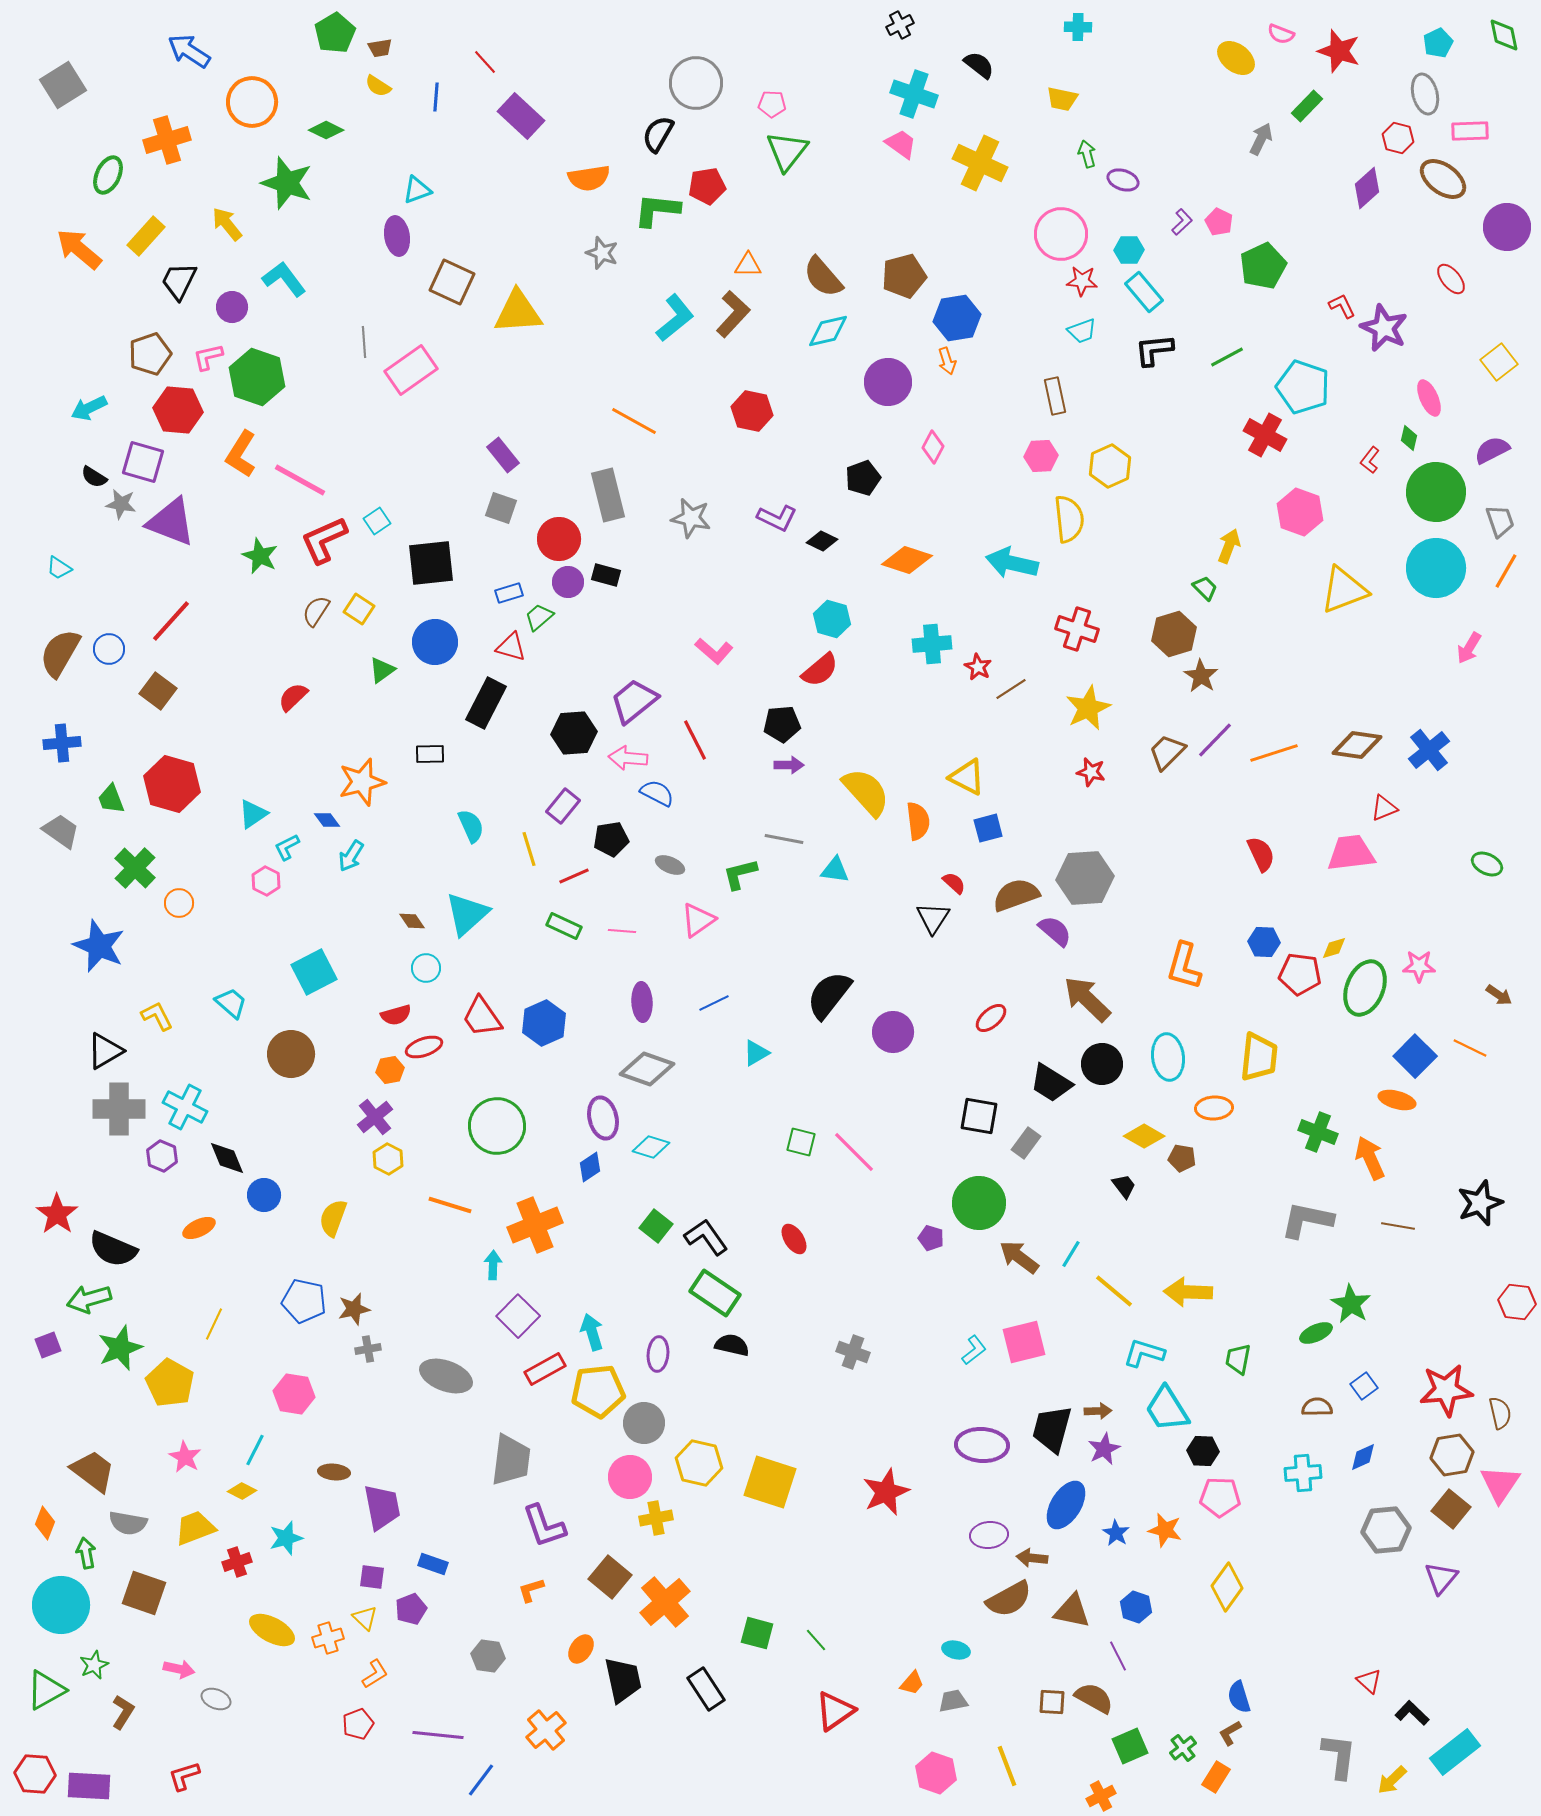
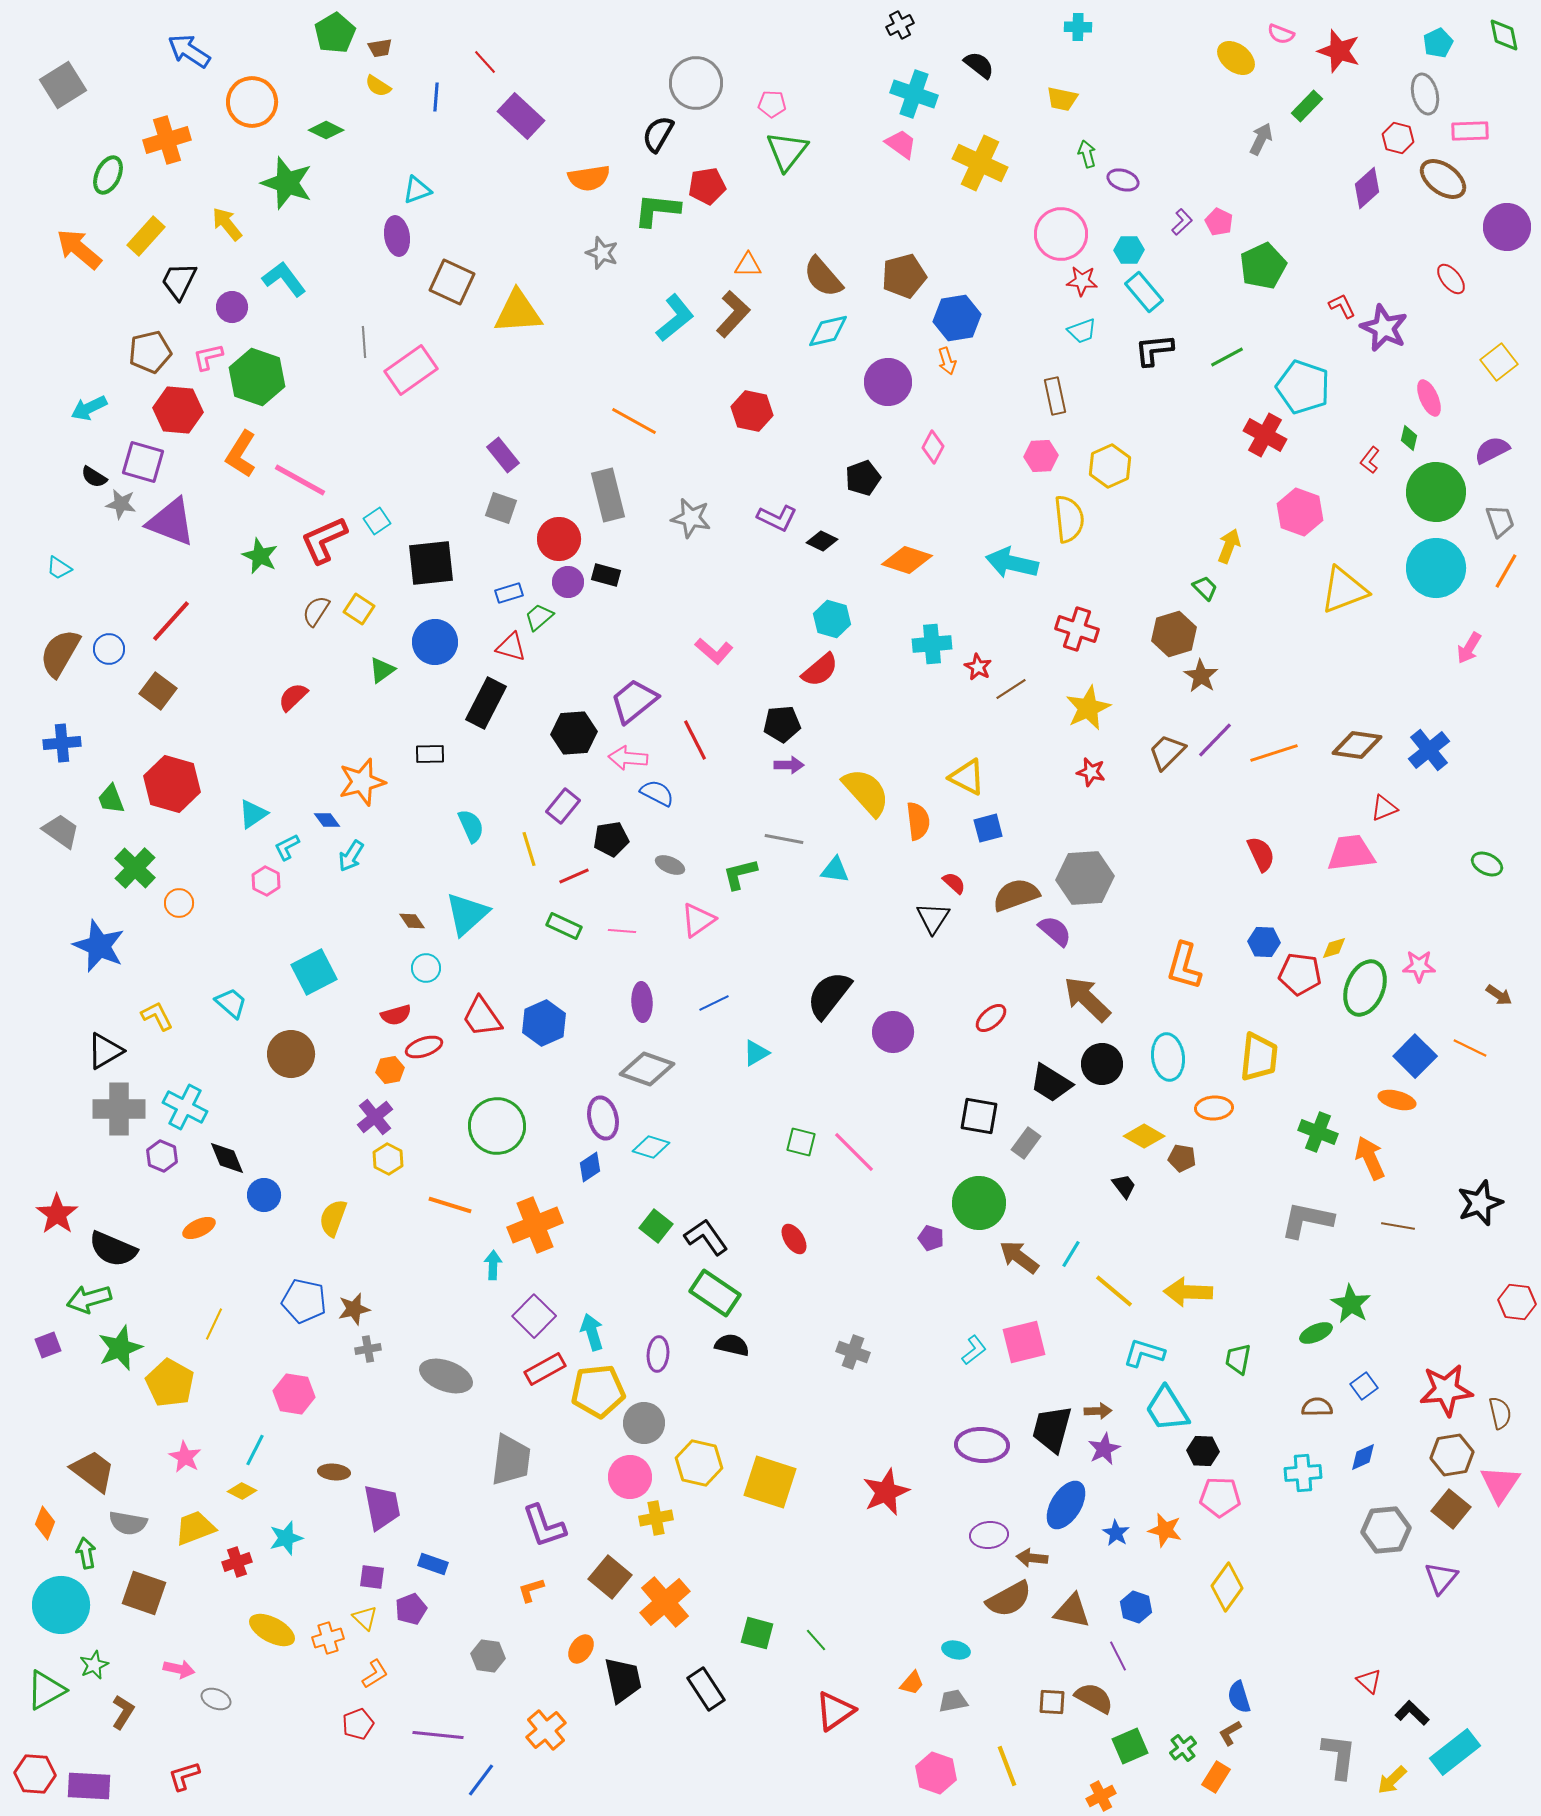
brown pentagon at (150, 354): moved 2 px up; rotated 6 degrees clockwise
purple square at (518, 1316): moved 16 px right
